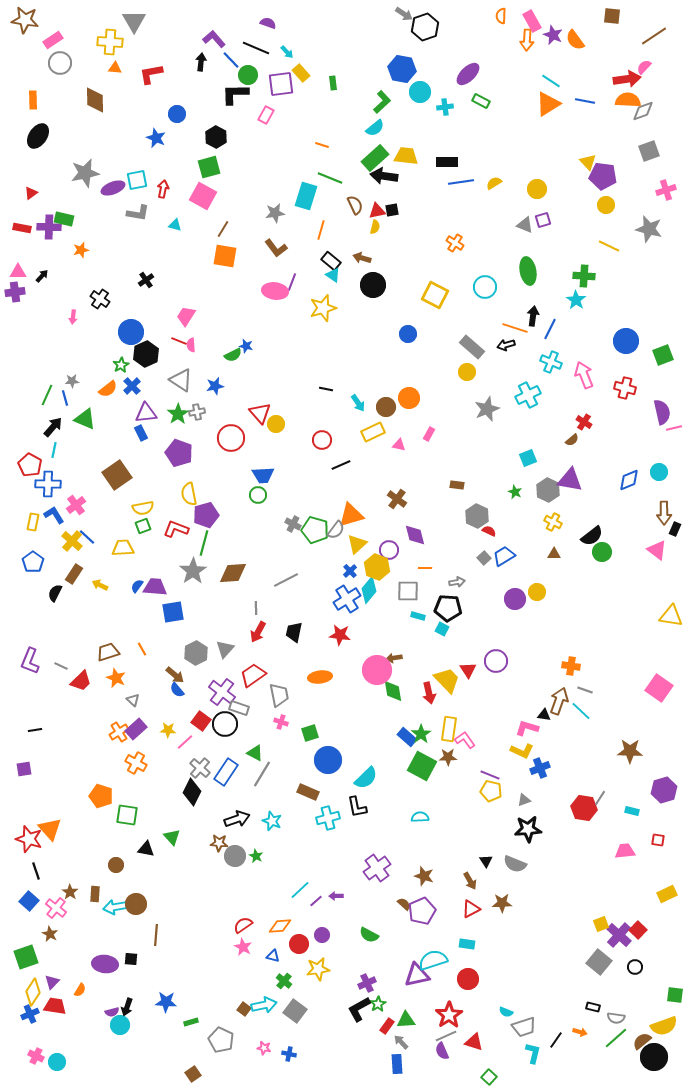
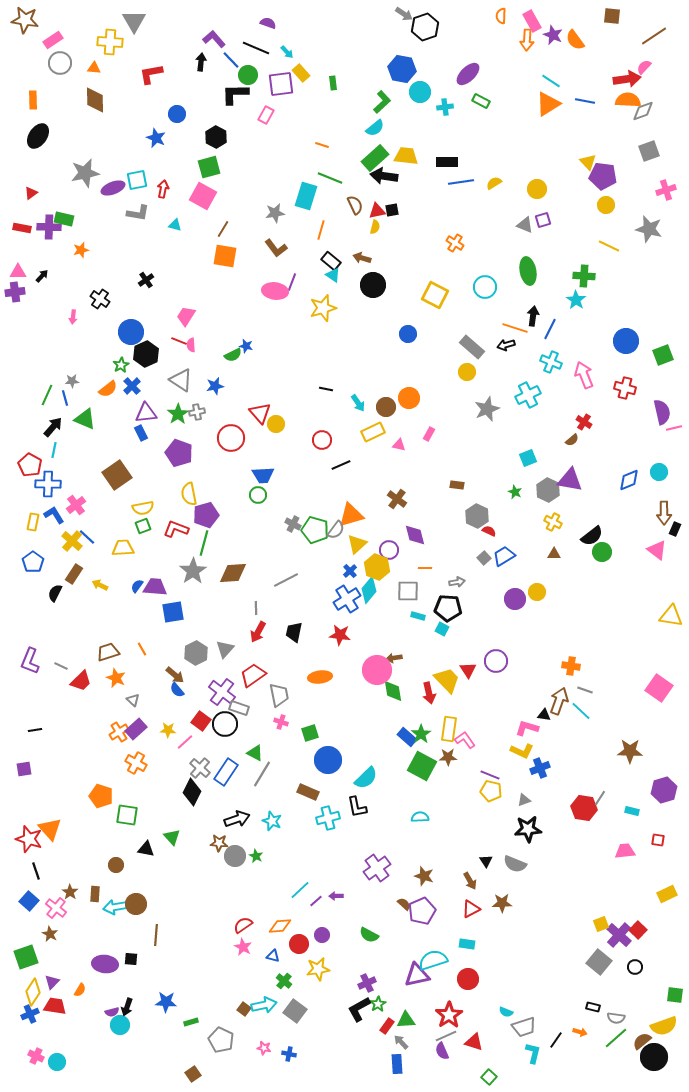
orange triangle at (115, 68): moved 21 px left
